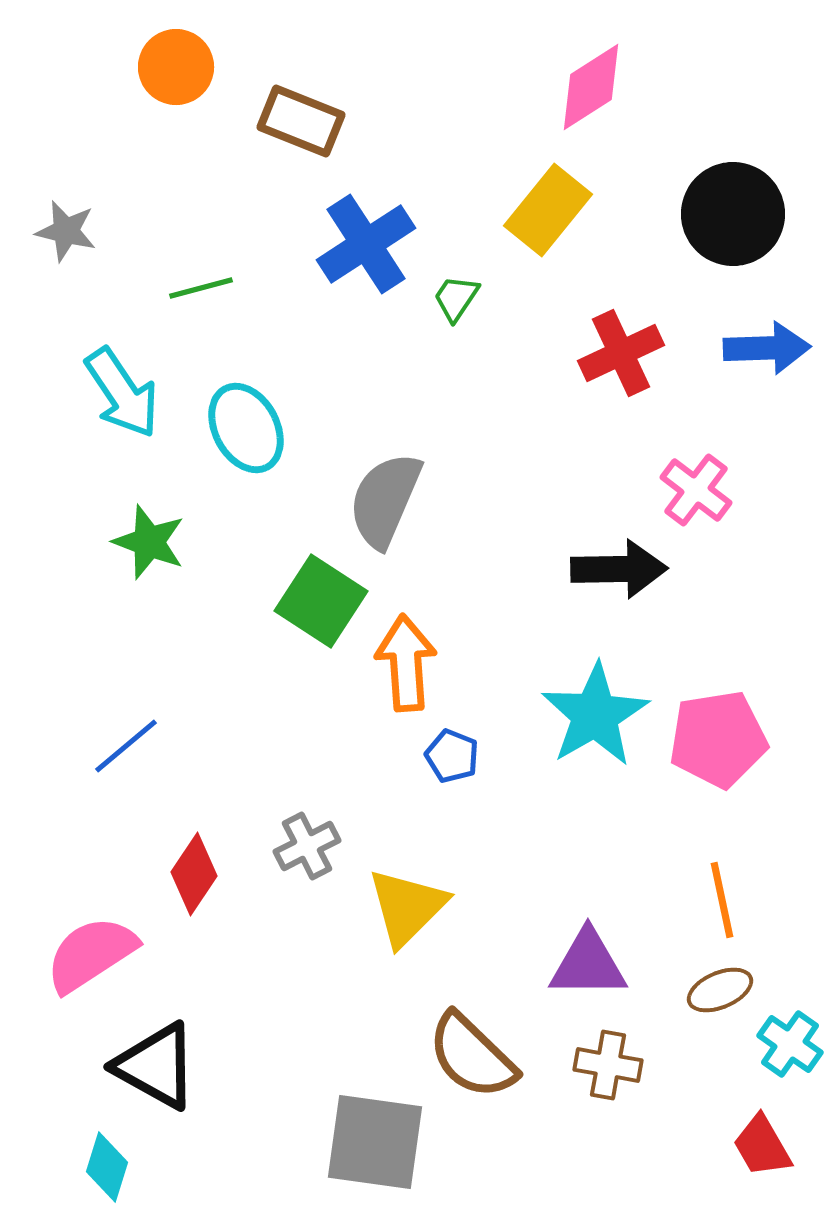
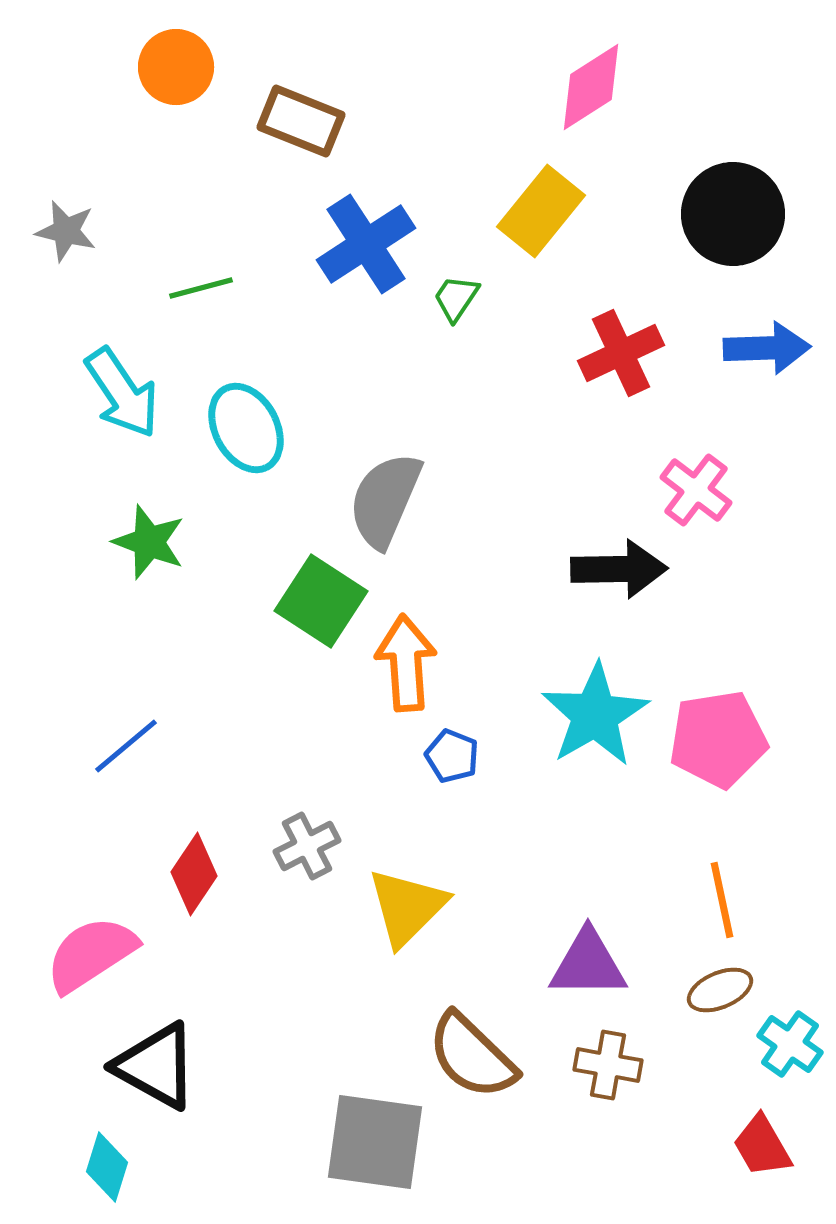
yellow rectangle: moved 7 px left, 1 px down
